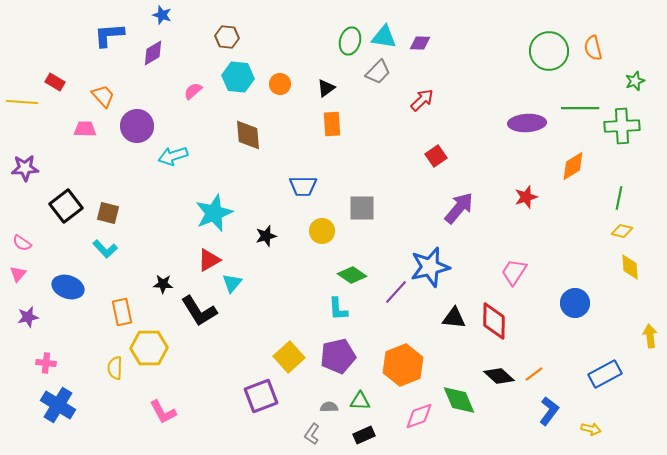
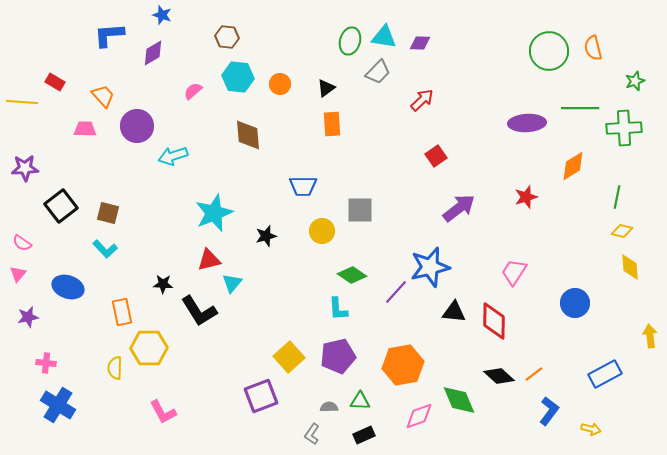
green cross at (622, 126): moved 2 px right, 2 px down
green line at (619, 198): moved 2 px left, 1 px up
black square at (66, 206): moved 5 px left
gray square at (362, 208): moved 2 px left, 2 px down
purple arrow at (459, 208): rotated 12 degrees clockwise
red triangle at (209, 260): rotated 15 degrees clockwise
black triangle at (454, 318): moved 6 px up
orange hexagon at (403, 365): rotated 12 degrees clockwise
